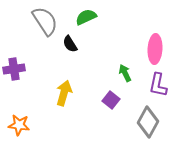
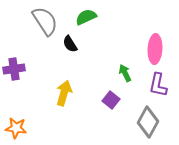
orange star: moved 3 px left, 3 px down
